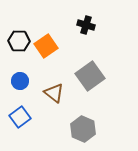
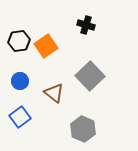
black hexagon: rotated 10 degrees counterclockwise
gray square: rotated 8 degrees counterclockwise
